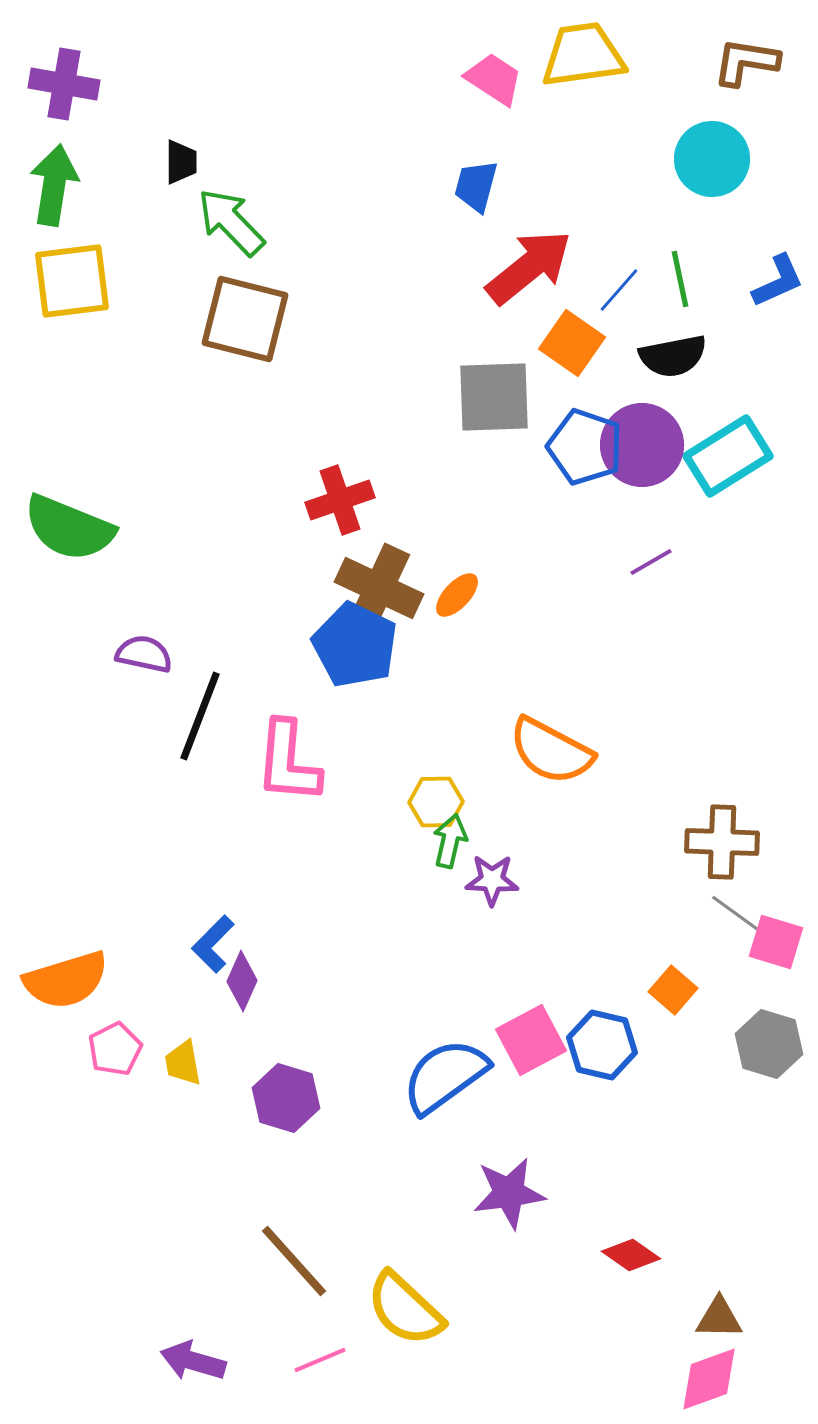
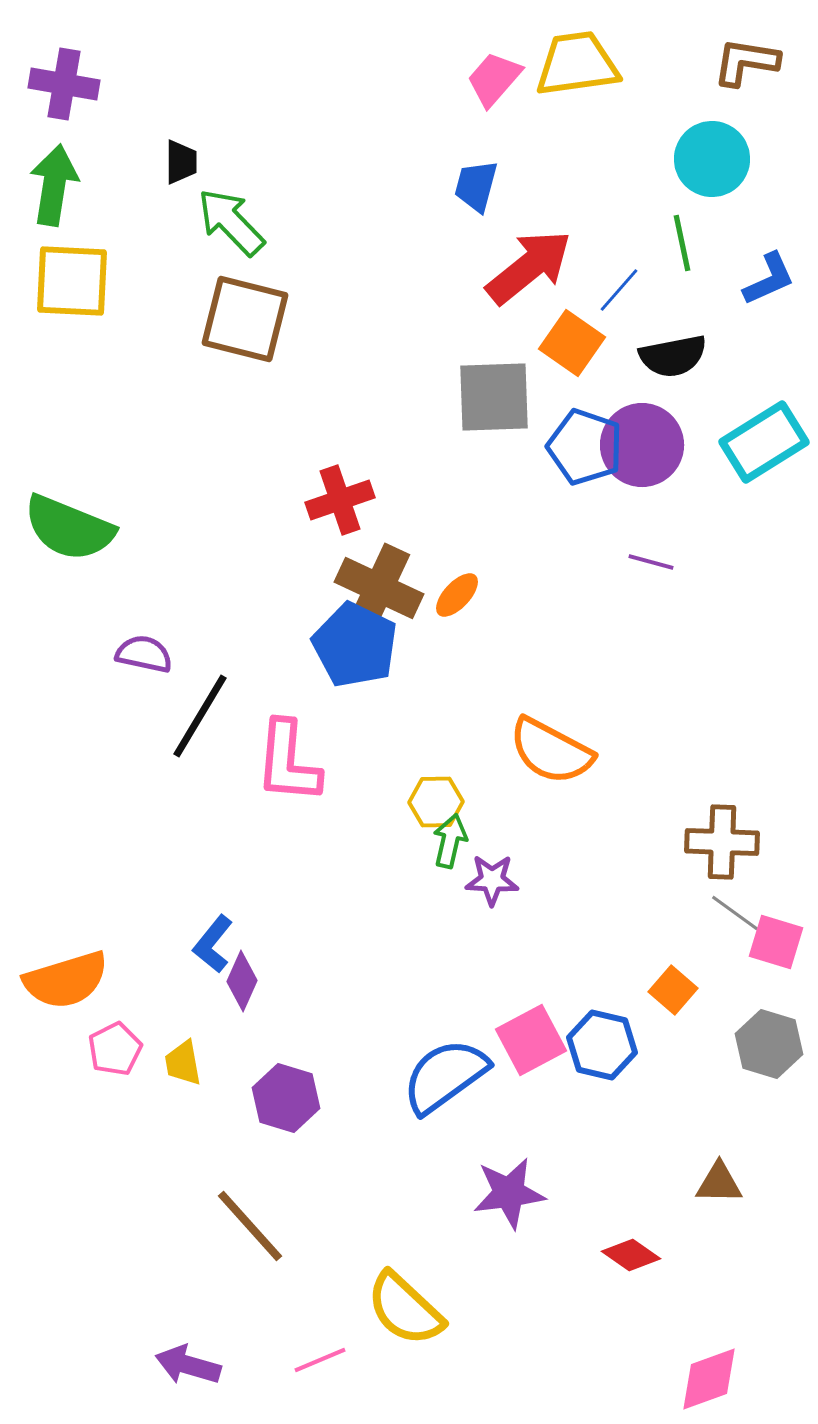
yellow trapezoid at (583, 55): moved 6 px left, 9 px down
pink trapezoid at (494, 79): rotated 82 degrees counterclockwise
green line at (680, 279): moved 2 px right, 36 px up
yellow square at (72, 281): rotated 10 degrees clockwise
blue L-shape at (778, 281): moved 9 px left, 2 px up
cyan rectangle at (728, 456): moved 36 px right, 14 px up
purple line at (651, 562): rotated 45 degrees clockwise
black line at (200, 716): rotated 10 degrees clockwise
blue L-shape at (213, 944): rotated 6 degrees counterclockwise
brown line at (294, 1261): moved 44 px left, 35 px up
brown triangle at (719, 1318): moved 135 px up
purple arrow at (193, 1361): moved 5 px left, 4 px down
